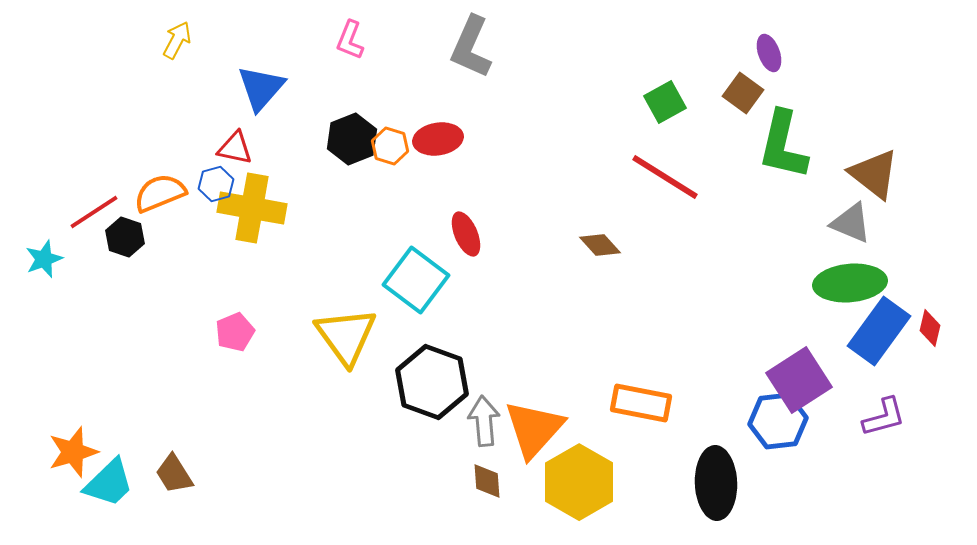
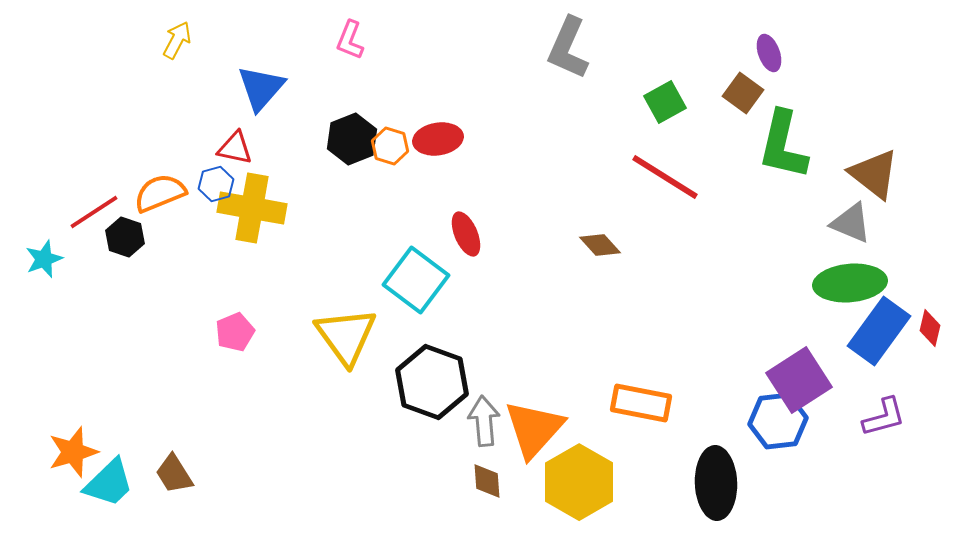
gray L-shape at (471, 47): moved 97 px right, 1 px down
